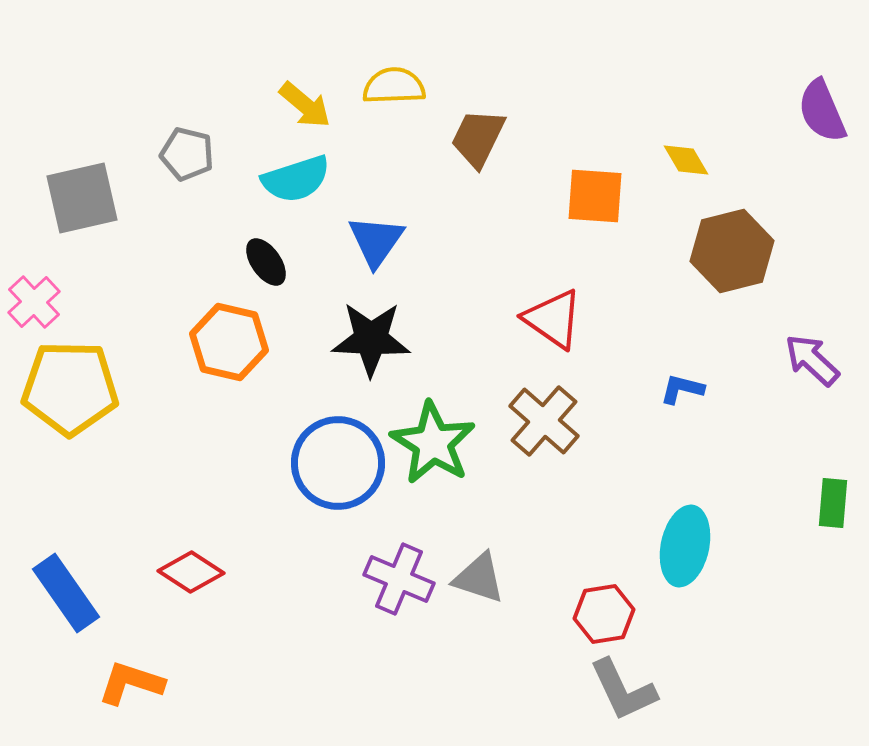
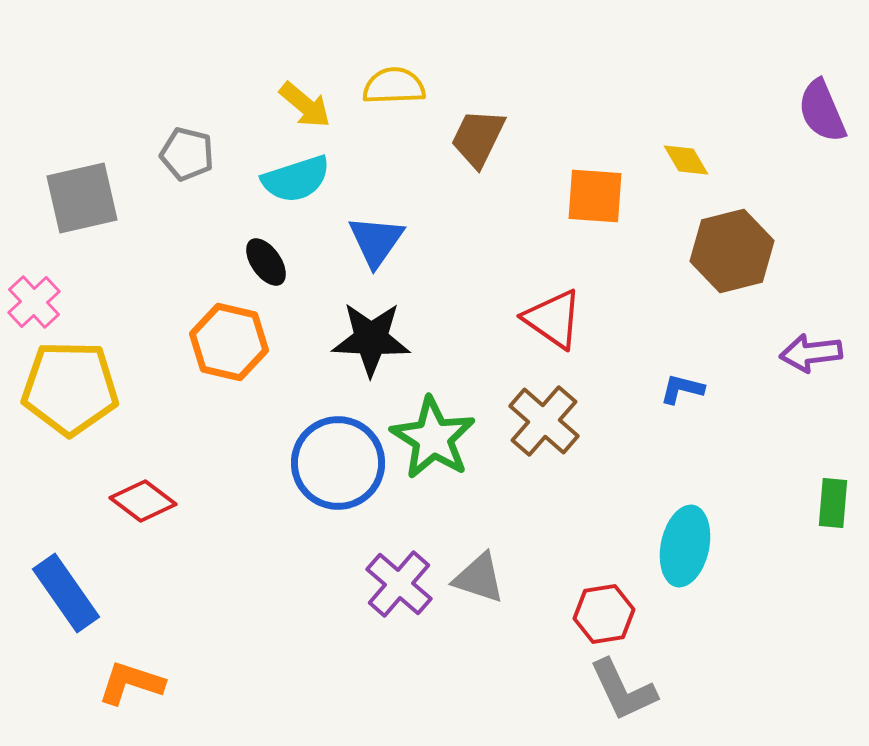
purple arrow: moved 1 px left, 7 px up; rotated 50 degrees counterclockwise
green star: moved 5 px up
red diamond: moved 48 px left, 71 px up; rotated 4 degrees clockwise
purple cross: moved 5 px down; rotated 18 degrees clockwise
